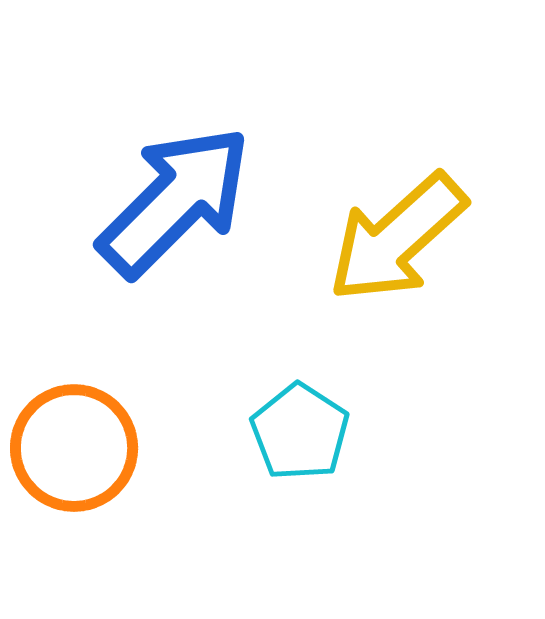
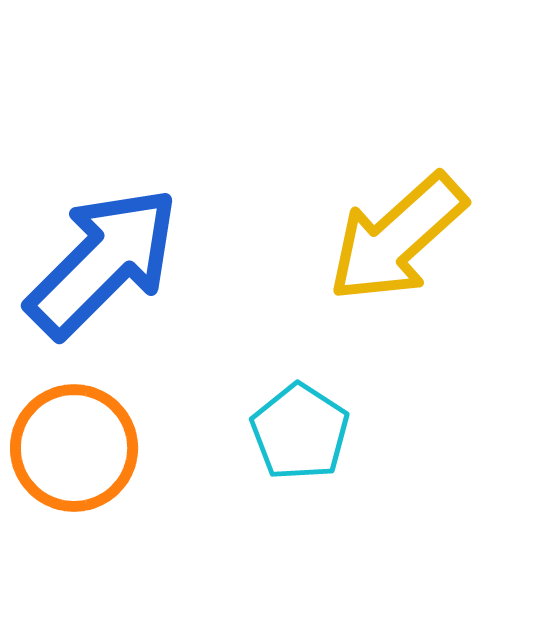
blue arrow: moved 72 px left, 61 px down
